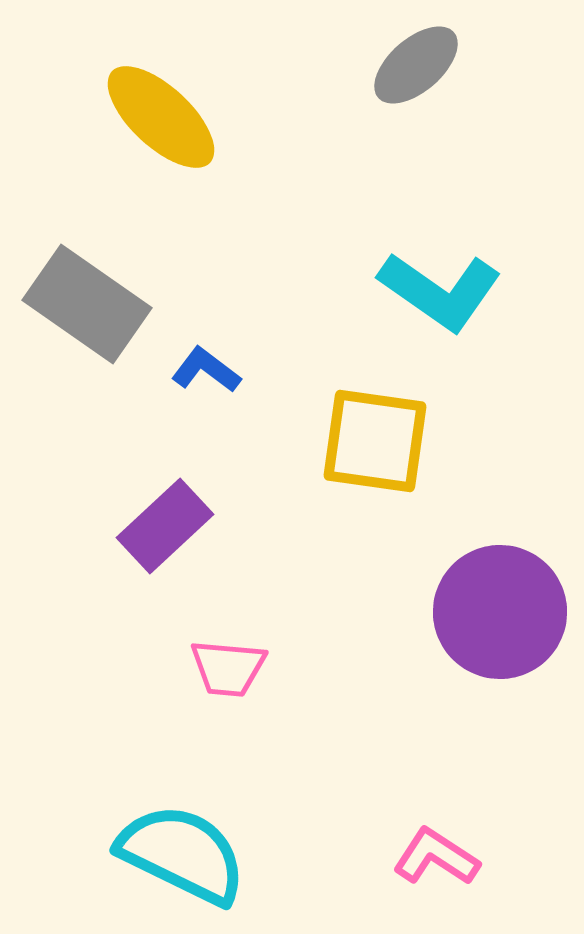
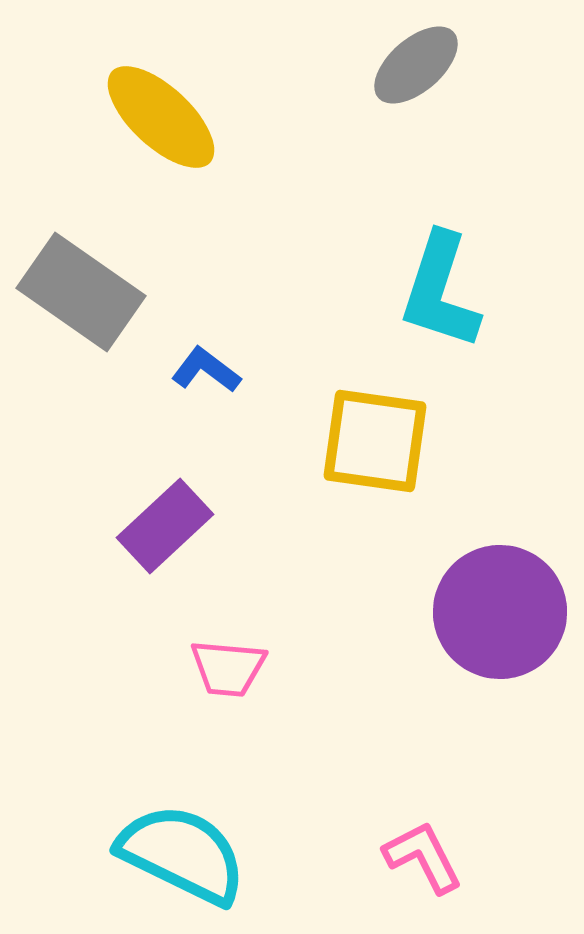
cyan L-shape: rotated 73 degrees clockwise
gray rectangle: moved 6 px left, 12 px up
pink L-shape: moved 13 px left; rotated 30 degrees clockwise
